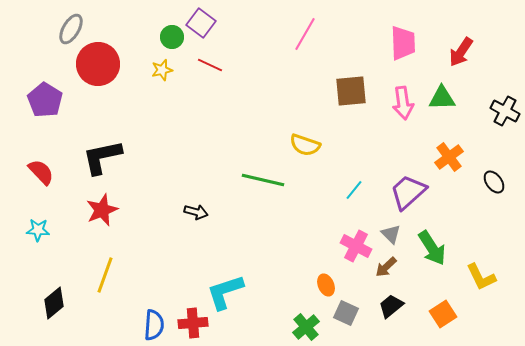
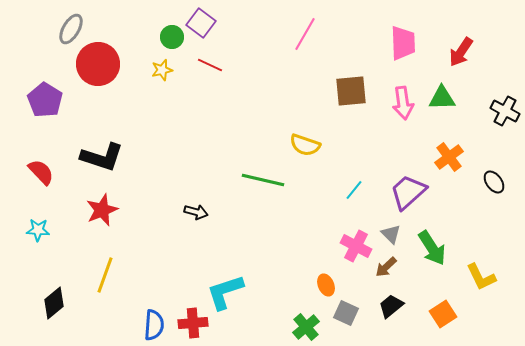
black L-shape: rotated 150 degrees counterclockwise
